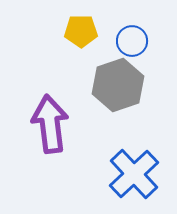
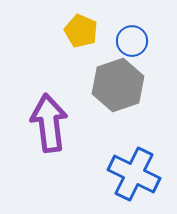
yellow pentagon: rotated 24 degrees clockwise
purple arrow: moved 1 px left, 1 px up
blue cross: rotated 21 degrees counterclockwise
